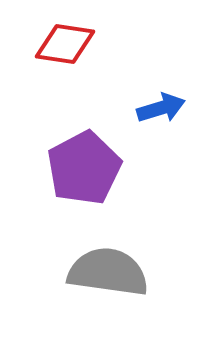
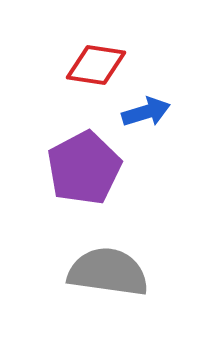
red diamond: moved 31 px right, 21 px down
blue arrow: moved 15 px left, 4 px down
